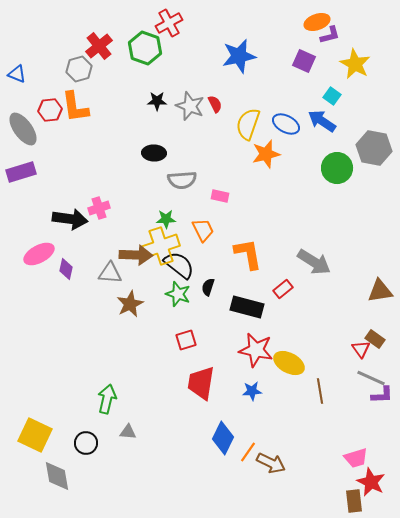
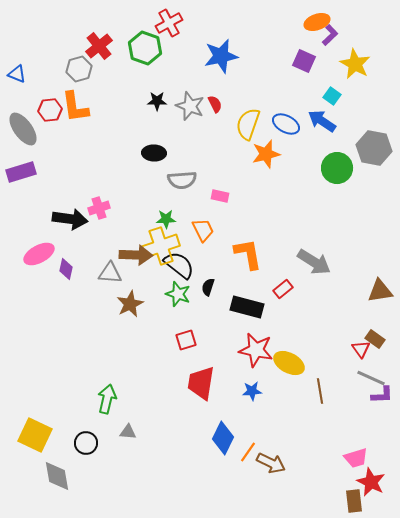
purple L-shape at (330, 35): rotated 30 degrees counterclockwise
blue star at (239, 56): moved 18 px left
